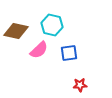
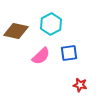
cyan hexagon: moved 1 px left, 1 px up; rotated 20 degrees clockwise
pink semicircle: moved 2 px right, 6 px down
red star: rotated 16 degrees clockwise
